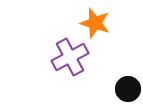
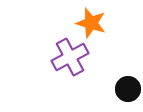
orange star: moved 4 px left
